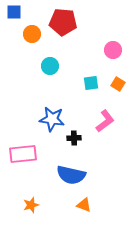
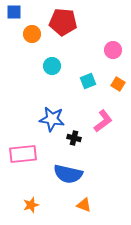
cyan circle: moved 2 px right
cyan square: moved 3 px left, 2 px up; rotated 14 degrees counterclockwise
pink L-shape: moved 2 px left
black cross: rotated 16 degrees clockwise
blue semicircle: moved 3 px left, 1 px up
